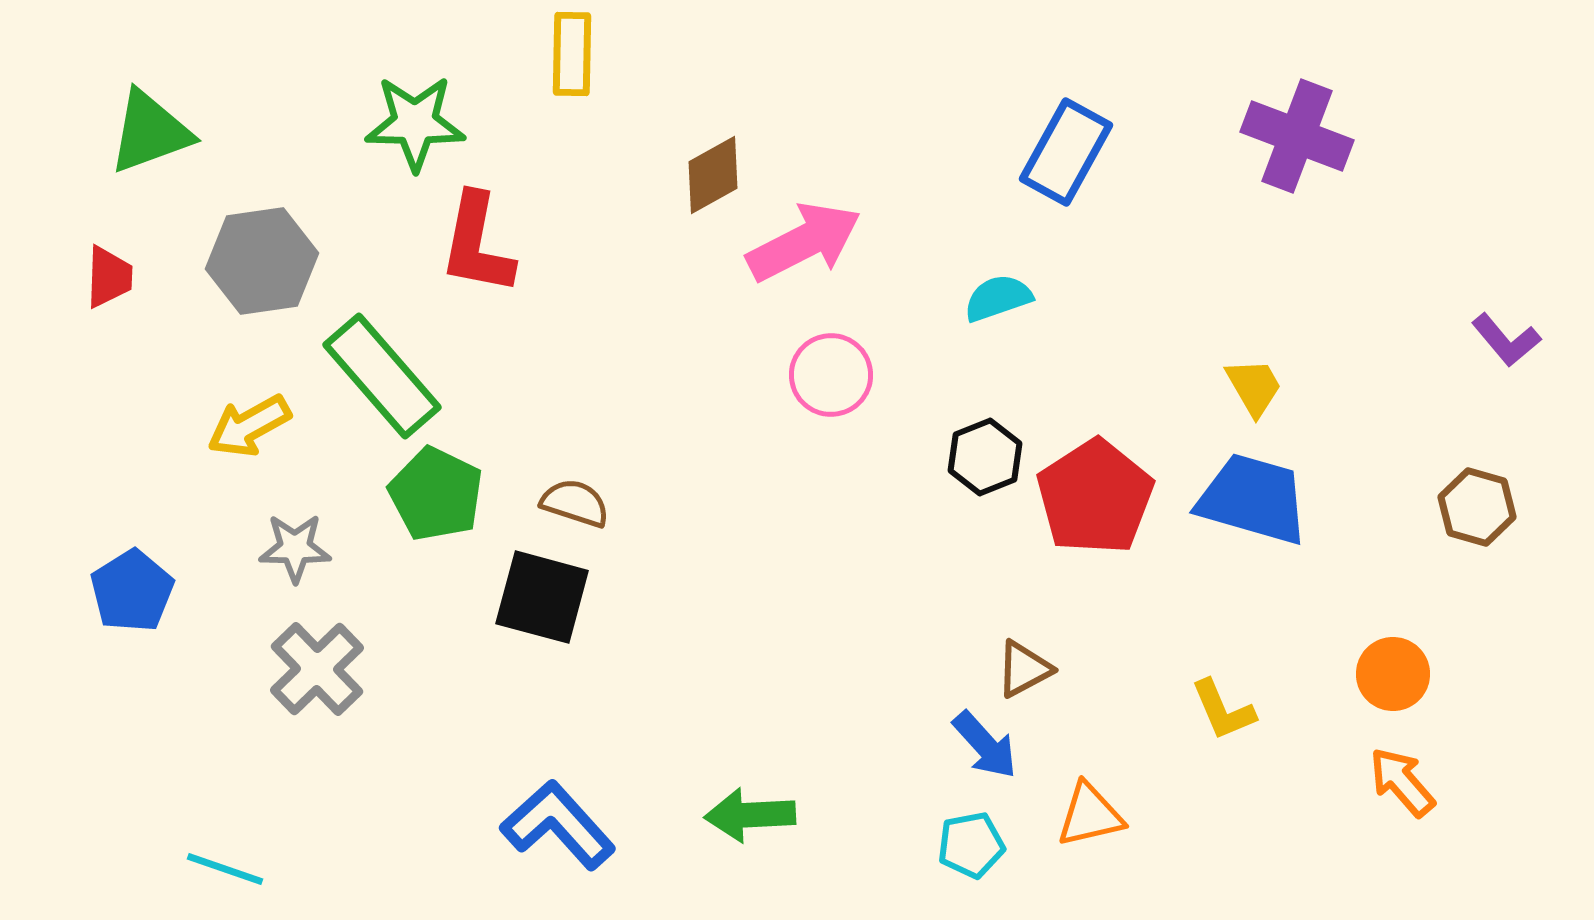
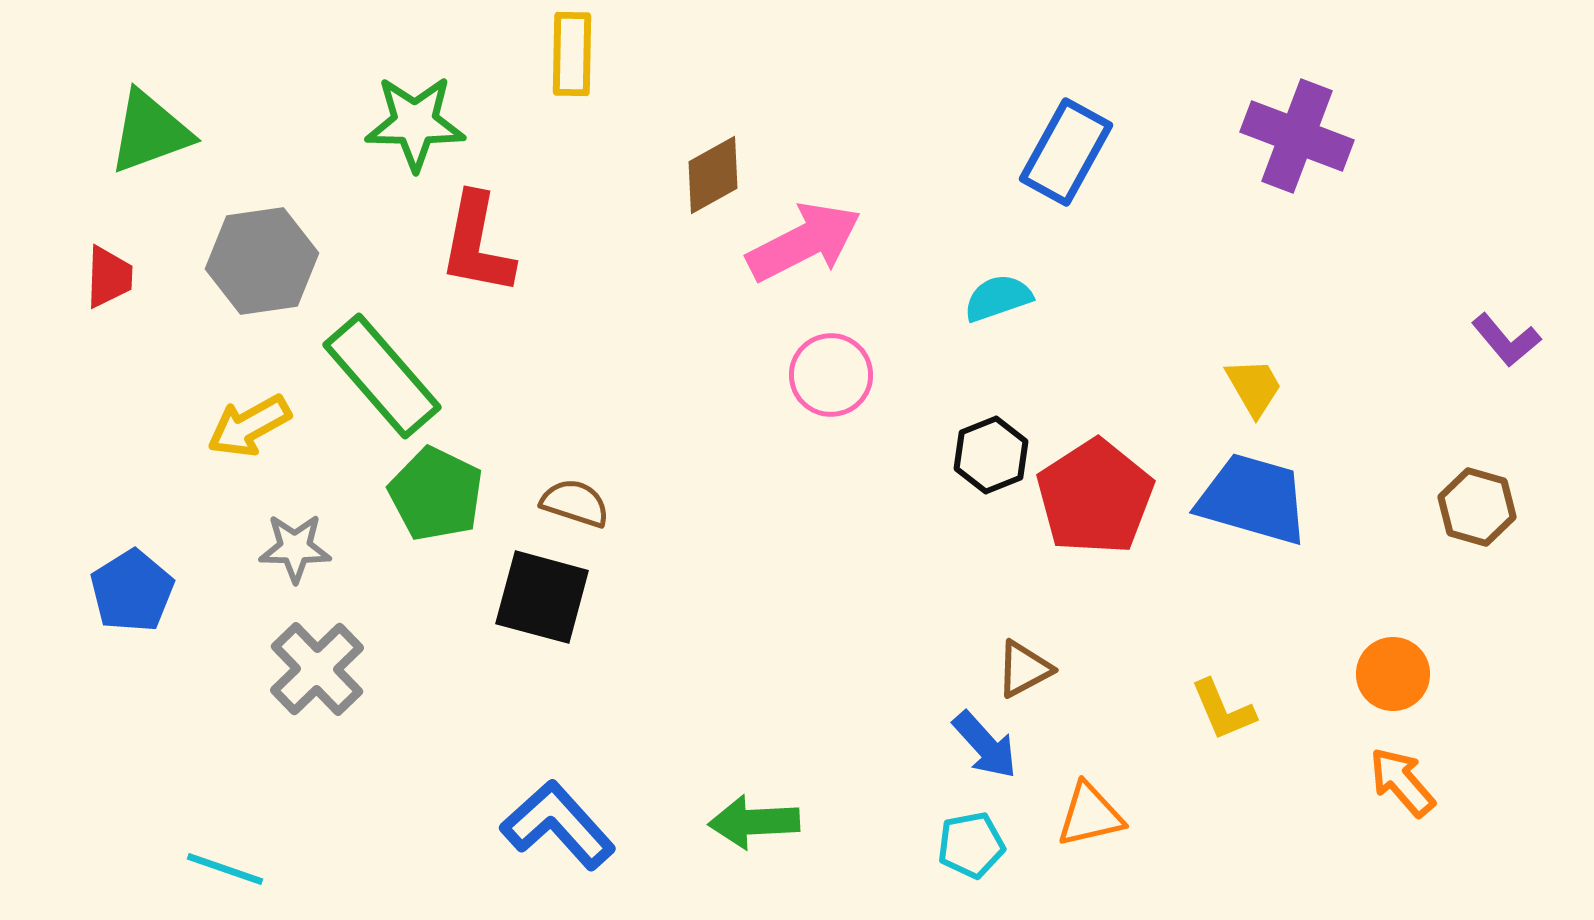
black hexagon: moved 6 px right, 2 px up
green arrow: moved 4 px right, 7 px down
